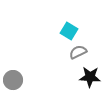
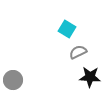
cyan square: moved 2 px left, 2 px up
